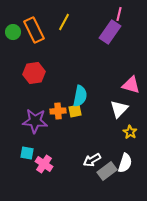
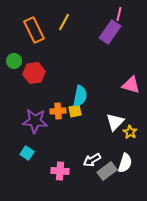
green circle: moved 1 px right, 29 px down
white triangle: moved 4 px left, 13 px down
cyan square: rotated 24 degrees clockwise
pink cross: moved 16 px right, 7 px down; rotated 30 degrees counterclockwise
